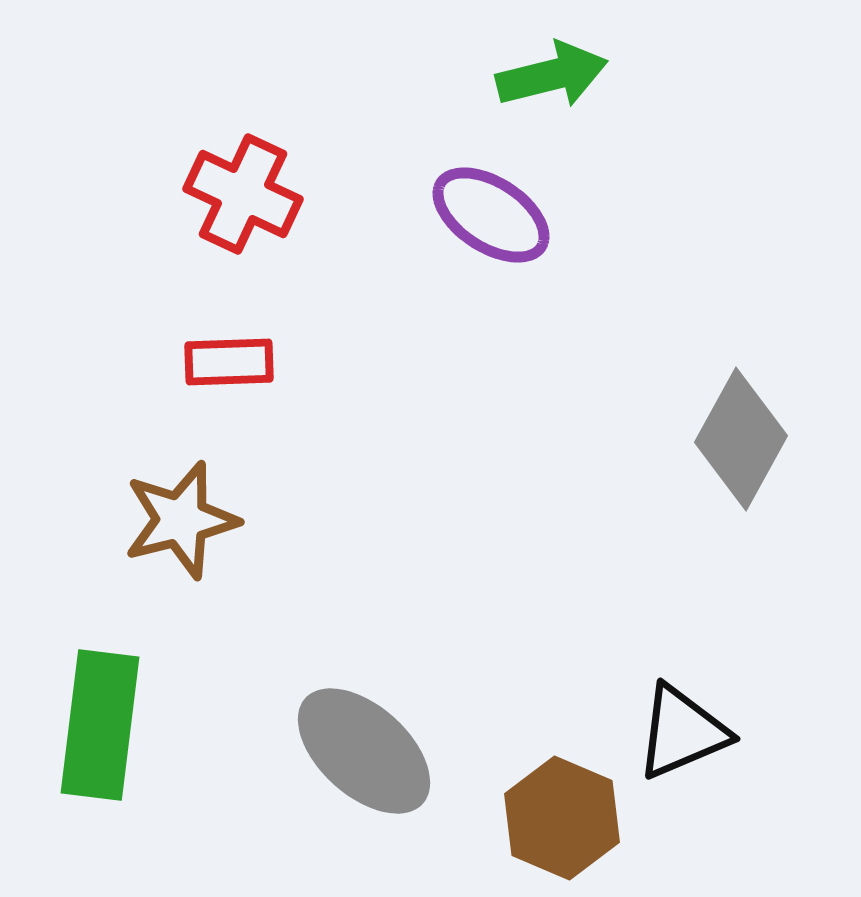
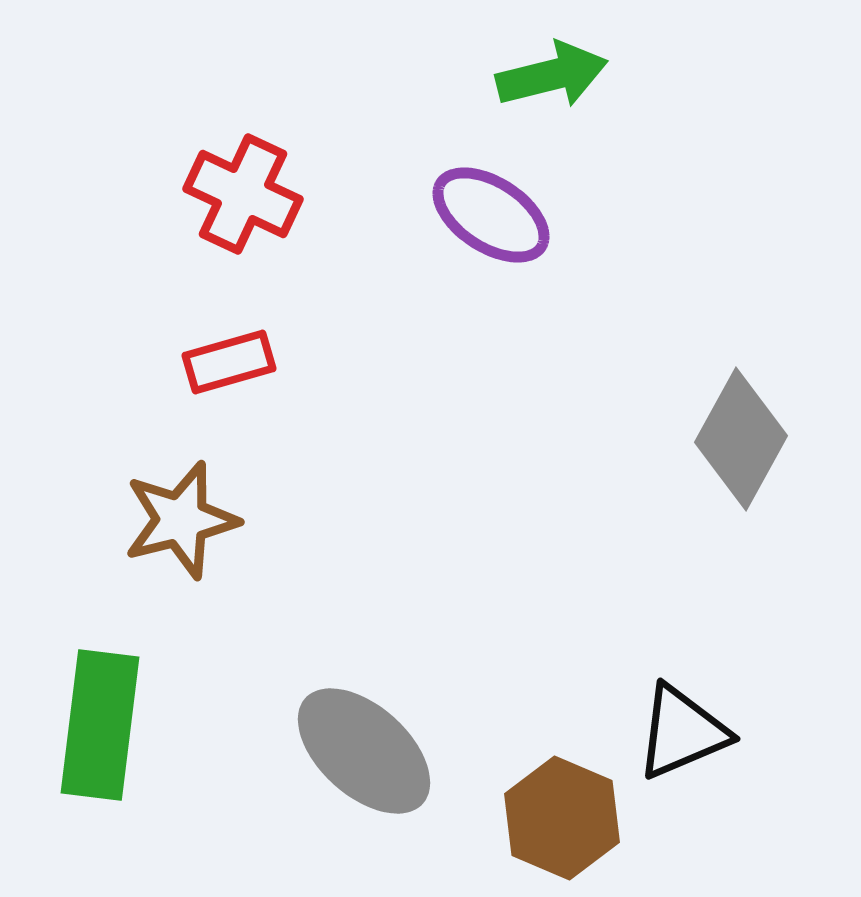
red rectangle: rotated 14 degrees counterclockwise
